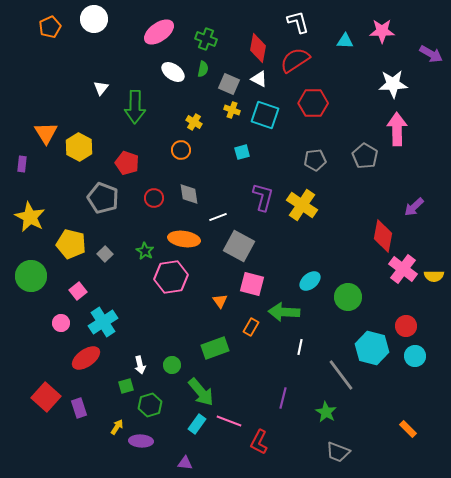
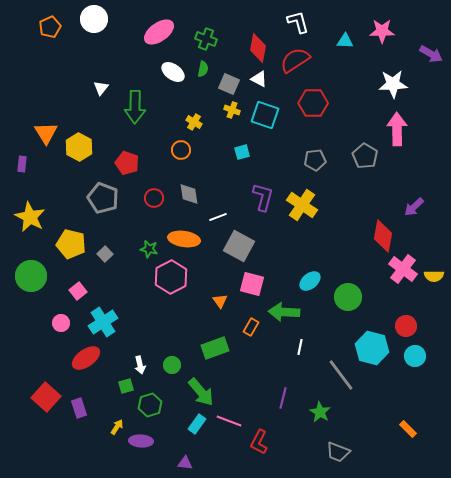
green star at (145, 251): moved 4 px right, 2 px up; rotated 18 degrees counterclockwise
pink hexagon at (171, 277): rotated 20 degrees counterclockwise
green star at (326, 412): moved 6 px left
